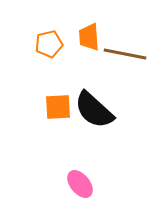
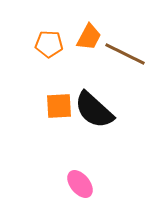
orange trapezoid: rotated 148 degrees counterclockwise
orange pentagon: rotated 16 degrees clockwise
brown line: rotated 15 degrees clockwise
orange square: moved 1 px right, 1 px up
